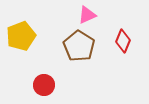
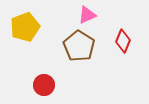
yellow pentagon: moved 4 px right, 9 px up
